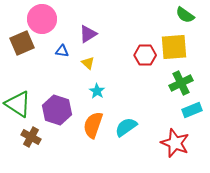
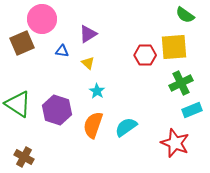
brown cross: moved 7 px left, 20 px down
